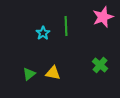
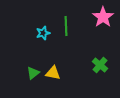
pink star: rotated 15 degrees counterclockwise
cyan star: rotated 16 degrees clockwise
green triangle: moved 4 px right, 1 px up
